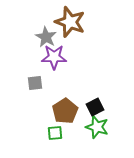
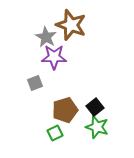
brown star: moved 1 px right, 3 px down
gray square: rotated 14 degrees counterclockwise
black square: rotated 12 degrees counterclockwise
brown pentagon: moved 1 px up; rotated 15 degrees clockwise
green square: rotated 21 degrees counterclockwise
